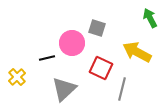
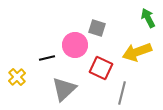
green arrow: moved 2 px left
pink circle: moved 3 px right, 2 px down
yellow arrow: rotated 48 degrees counterclockwise
gray line: moved 4 px down
